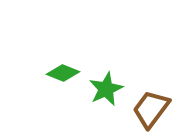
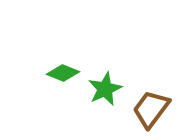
green star: moved 1 px left
